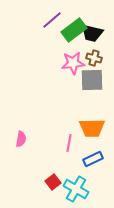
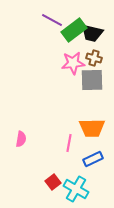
purple line: rotated 70 degrees clockwise
